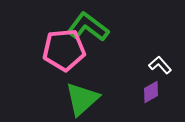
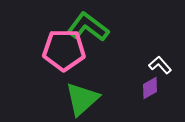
pink pentagon: rotated 6 degrees clockwise
purple diamond: moved 1 px left, 4 px up
